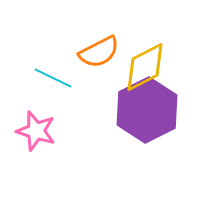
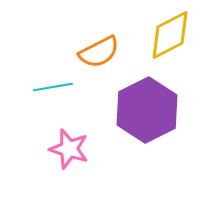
yellow diamond: moved 25 px right, 32 px up
cyan line: moved 9 px down; rotated 36 degrees counterclockwise
pink star: moved 33 px right, 18 px down
